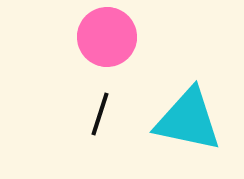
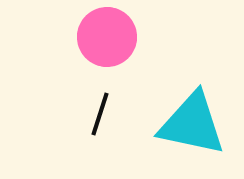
cyan triangle: moved 4 px right, 4 px down
